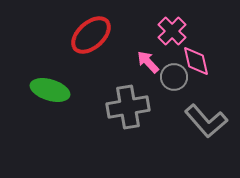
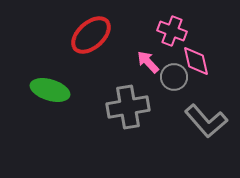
pink cross: rotated 24 degrees counterclockwise
